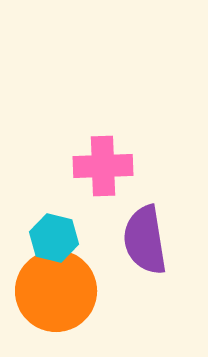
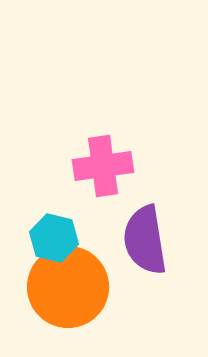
pink cross: rotated 6 degrees counterclockwise
orange circle: moved 12 px right, 4 px up
